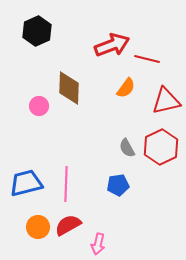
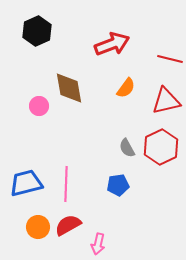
red arrow: moved 1 px up
red line: moved 23 px right
brown diamond: rotated 12 degrees counterclockwise
